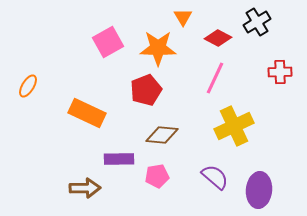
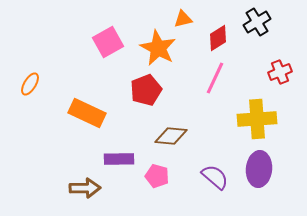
orange triangle: moved 2 px down; rotated 48 degrees clockwise
red diamond: rotated 60 degrees counterclockwise
orange star: rotated 27 degrees clockwise
red cross: rotated 20 degrees counterclockwise
orange ellipse: moved 2 px right, 2 px up
yellow cross: moved 23 px right, 7 px up; rotated 21 degrees clockwise
brown diamond: moved 9 px right, 1 px down
pink pentagon: rotated 25 degrees clockwise
purple ellipse: moved 21 px up
